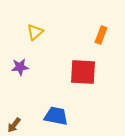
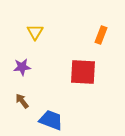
yellow triangle: rotated 18 degrees counterclockwise
purple star: moved 2 px right
blue trapezoid: moved 5 px left, 4 px down; rotated 10 degrees clockwise
brown arrow: moved 8 px right, 24 px up; rotated 105 degrees clockwise
